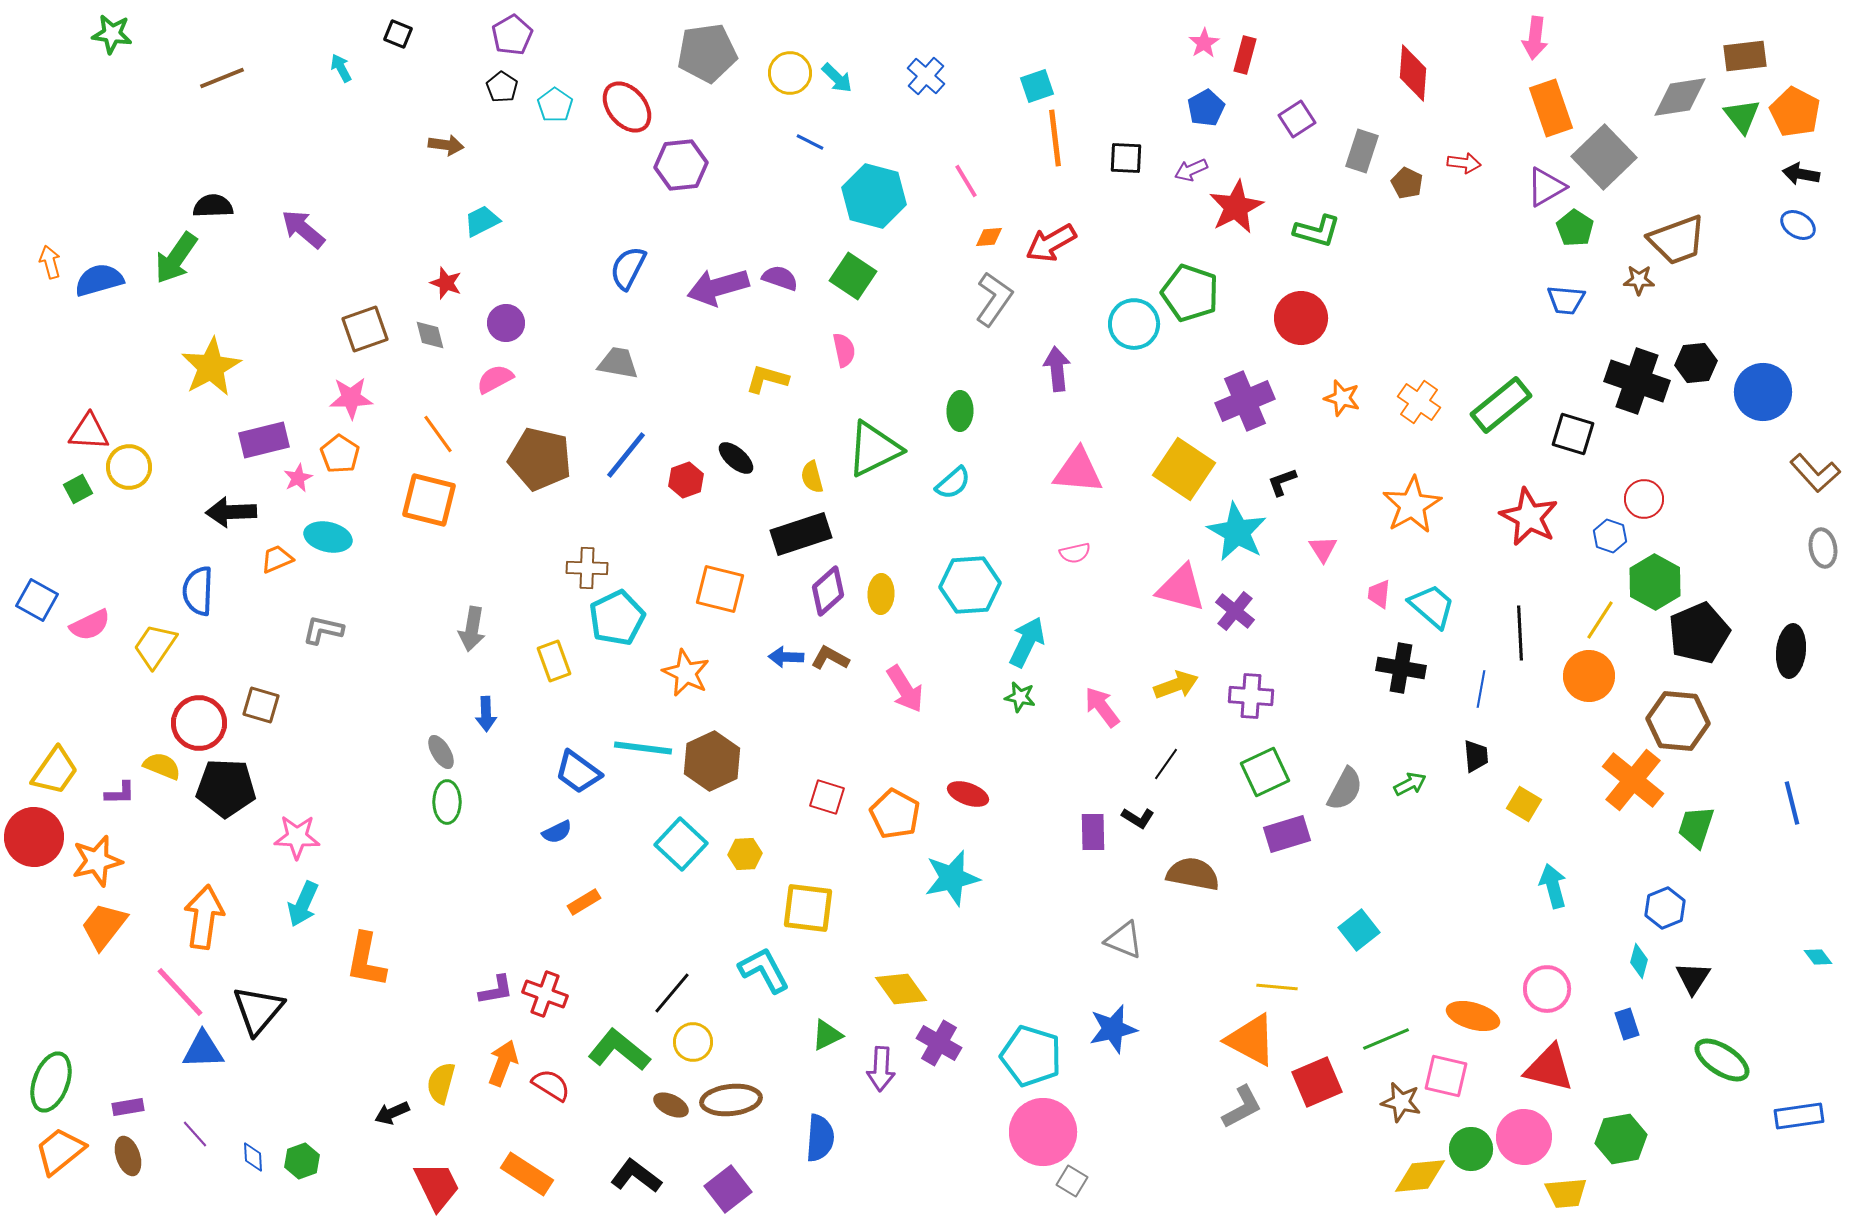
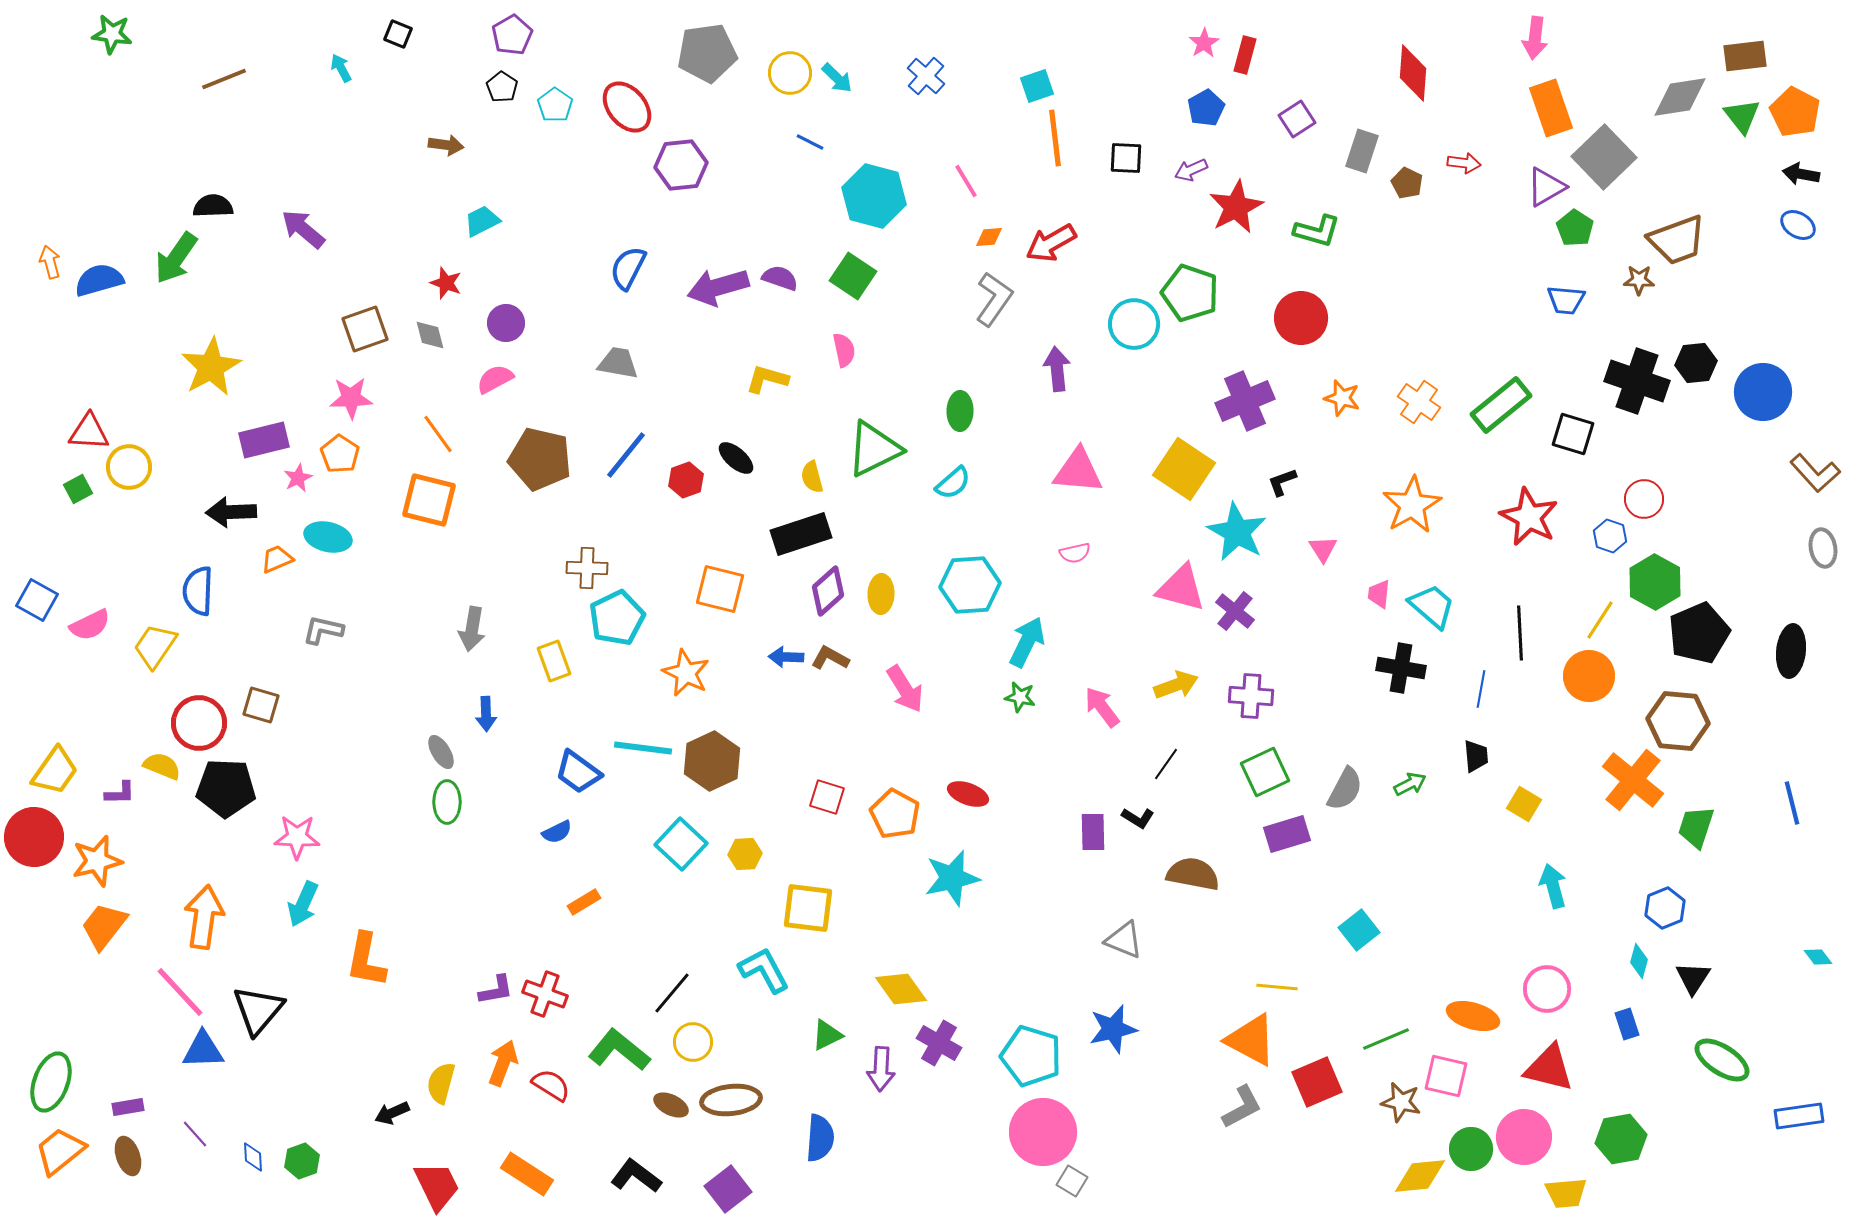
brown line at (222, 78): moved 2 px right, 1 px down
